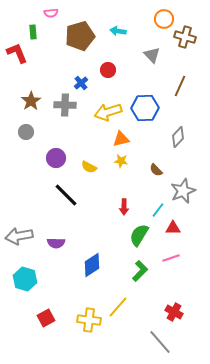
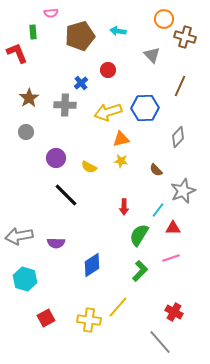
brown star: moved 2 px left, 3 px up
